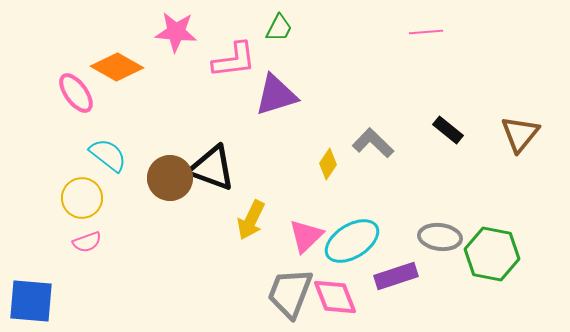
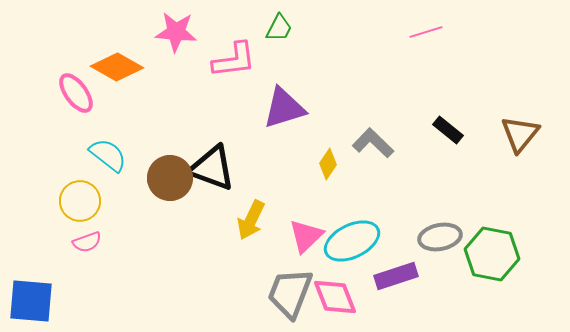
pink line: rotated 12 degrees counterclockwise
purple triangle: moved 8 px right, 13 px down
yellow circle: moved 2 px left, 3 px down
gray ellipse: rotated 18 degrees counterclockwise
cyan ellipse: rotated 6 degrees clockwise
